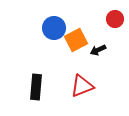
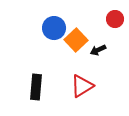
orange square: rotated 15 degrees counterclockwise
red triangle: rotated 10 degrees counterclockwise
